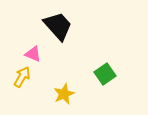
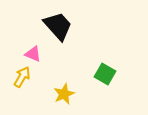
green square: rotated 25 degrees counterclockwise
